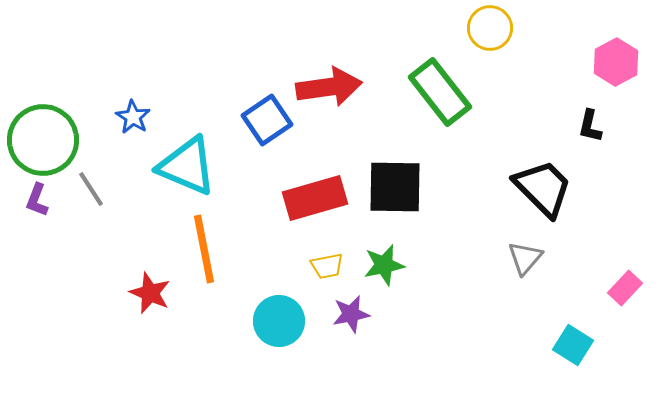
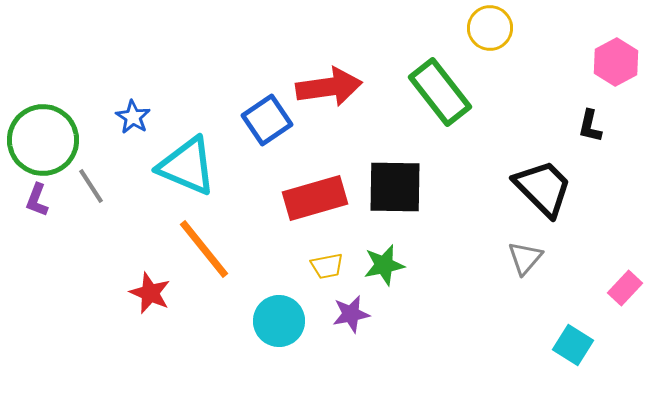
gray line: moved 3 px up
orange line: rotated 28 degrees counterclockwise
